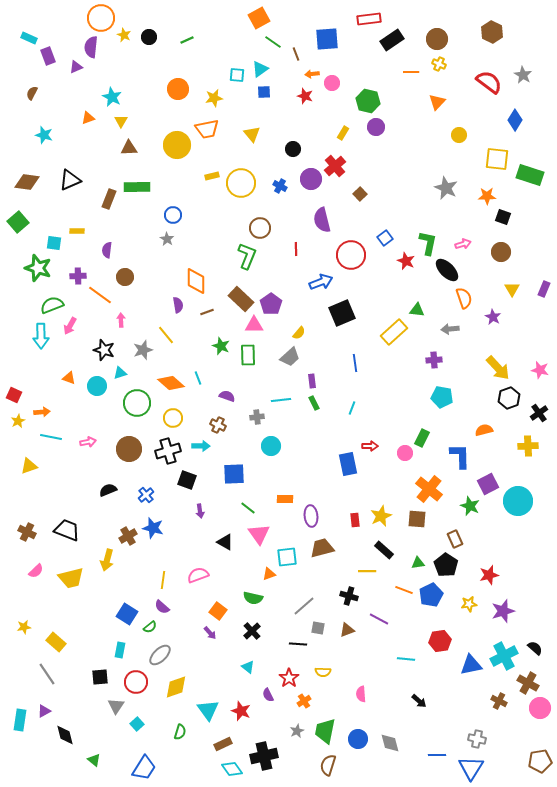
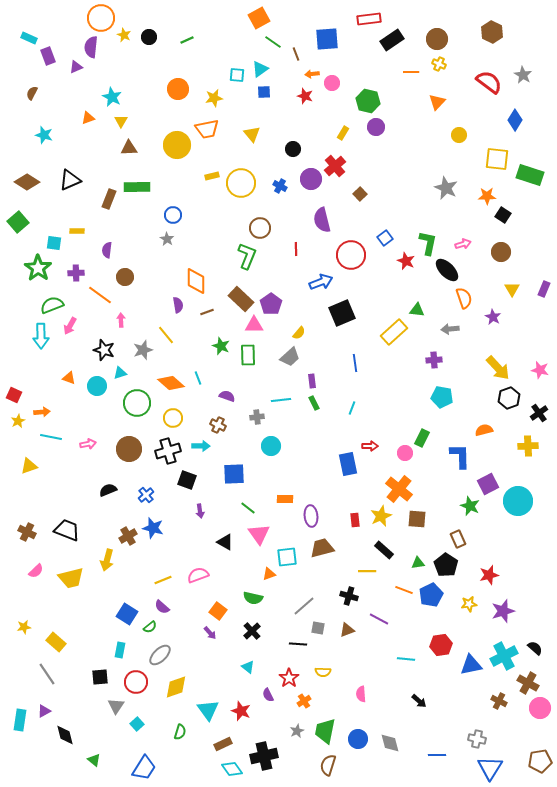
brown diamond at (27, 182): rotated 25 degrees clockwise
black square at (503, 217): moved 2 px up; rotated 14 degrees clockwise
green star at (38, 268): rotated 16 degrees clockwise
purple cross at (78, 276): moved 2 px left, 3 px up
pink arrow at (88, 442): moved 2 px down
orange cross at (429, 489): moved 30 px left
brown rectangle at (455, 539): moved 3 px right
yellow line at (163, 580): rotated 60 degrees clockwise
red hexagon at (440, 641): moved 1 px right, 4 px down
blue triangle at (471, 768): moved 19 px right
